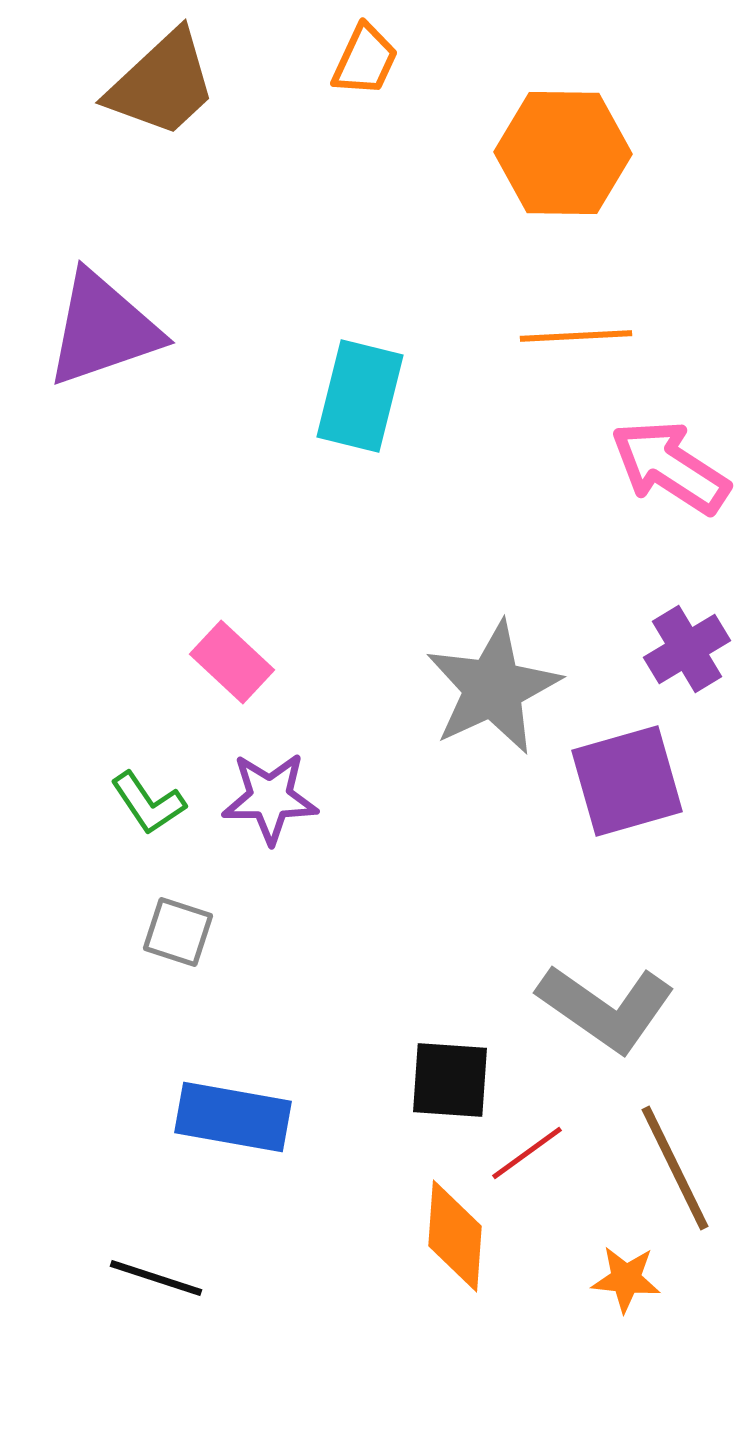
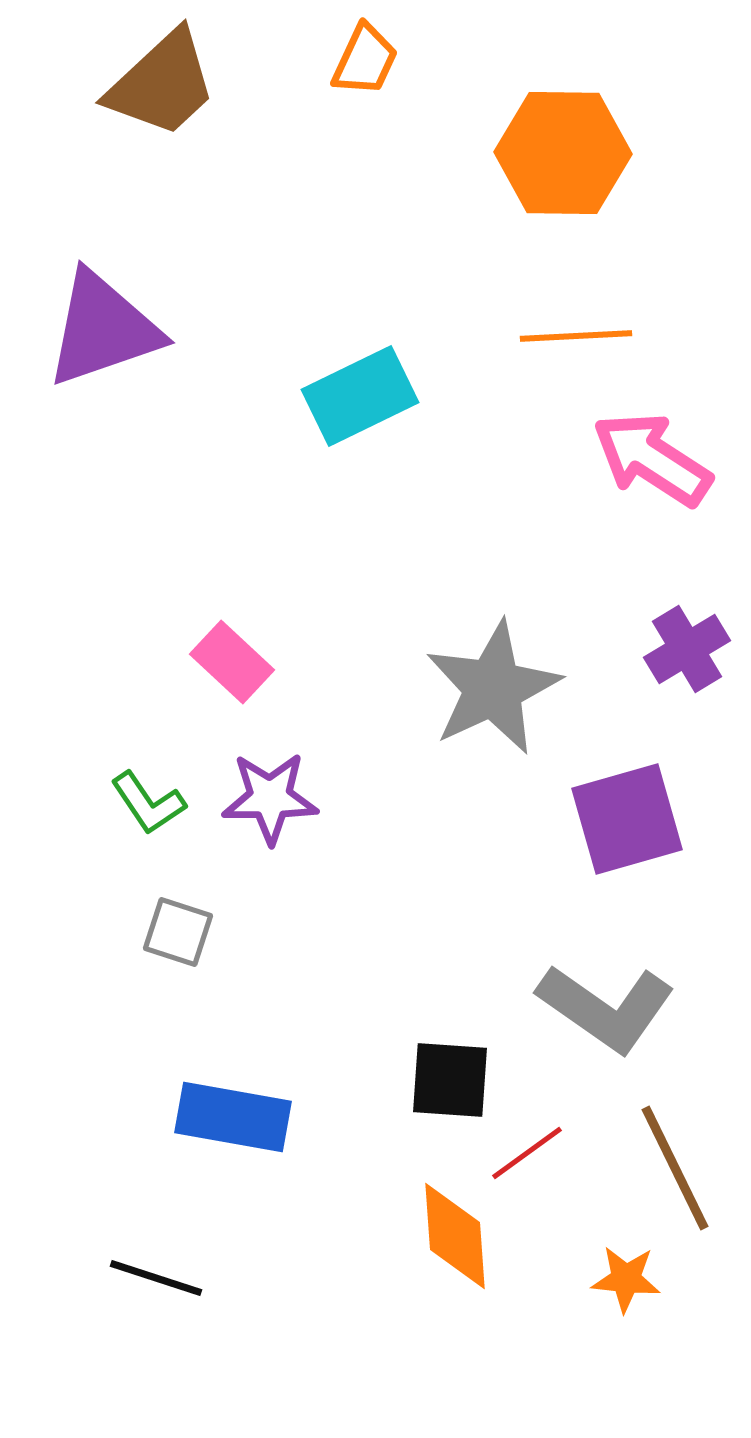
cyan rectangle: rotated 50 degrees clockwise
pink arrow: moved 18 px left, 8 px up
purple square: moved 38 px down
orange diamond: rotated 8 degrees counterclockwise
